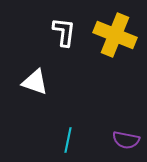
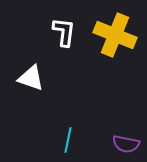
white triangle: moved 4 px left, 4 px up
purple semicircle: moved 4 px down
